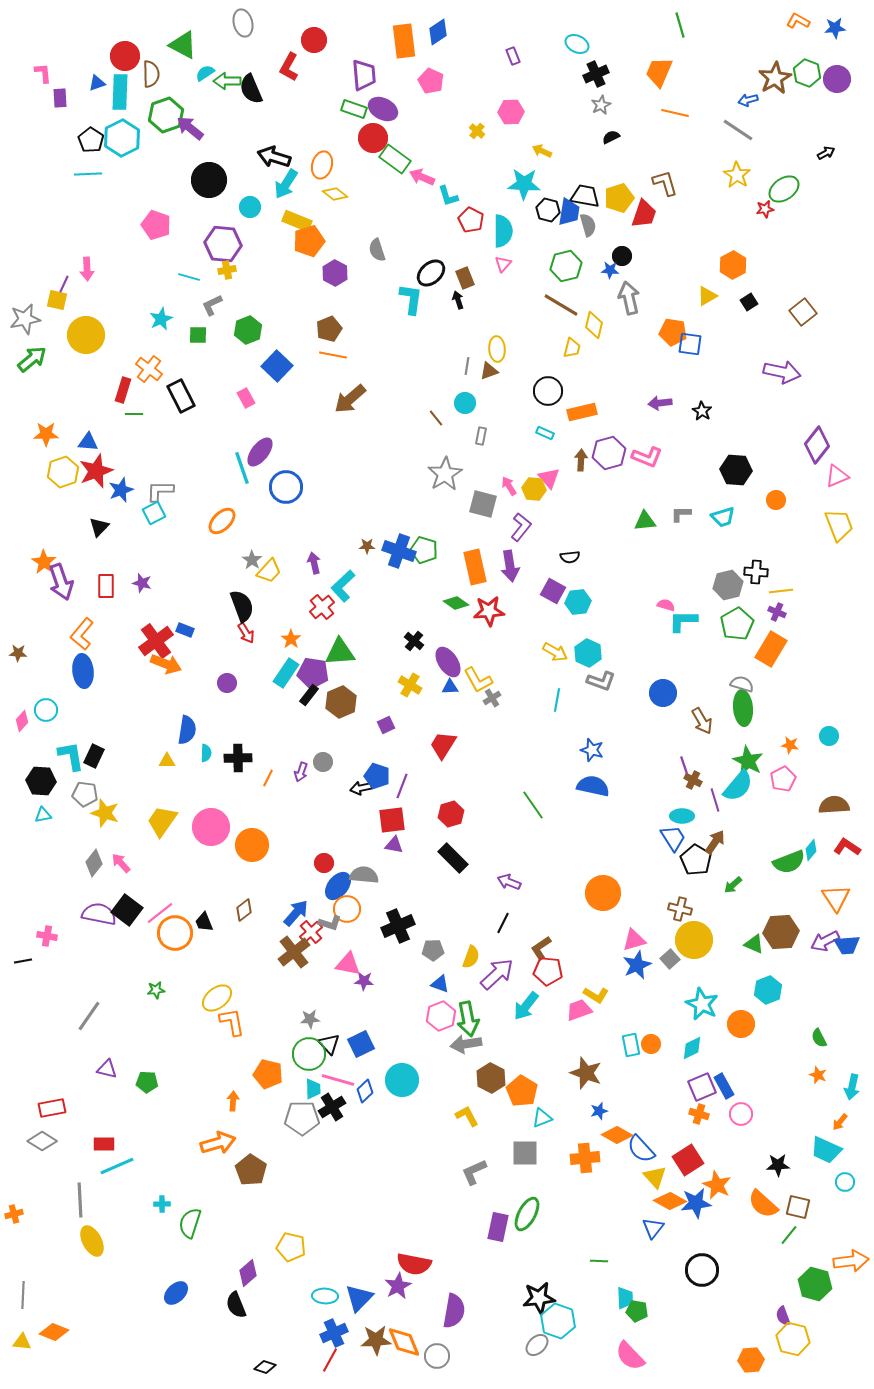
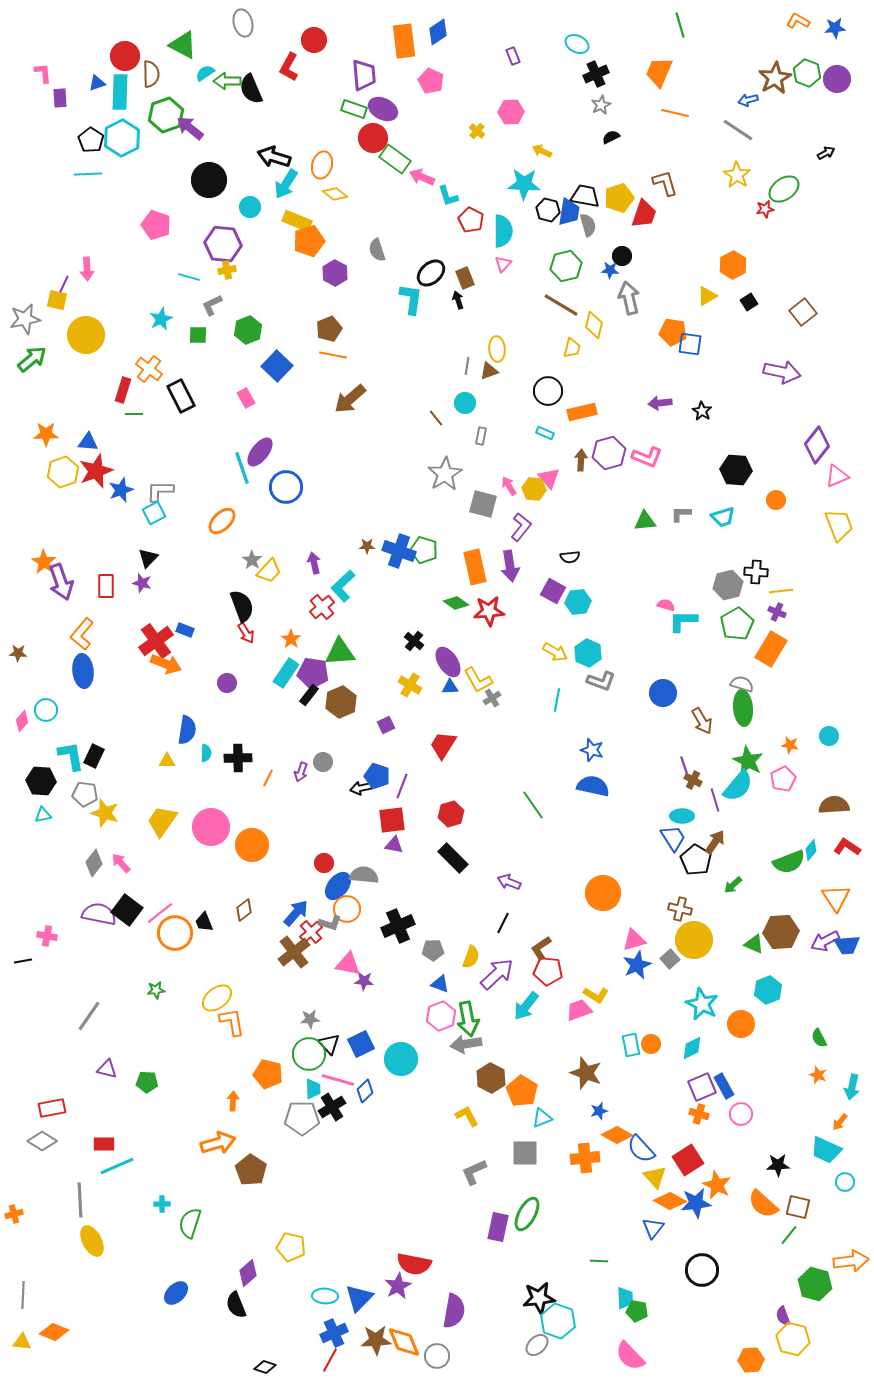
black triangle at (99, 527): moved 49 px right, 31 px down
cyan circle at (402, 1080): moved 1 px left, 21 px up
